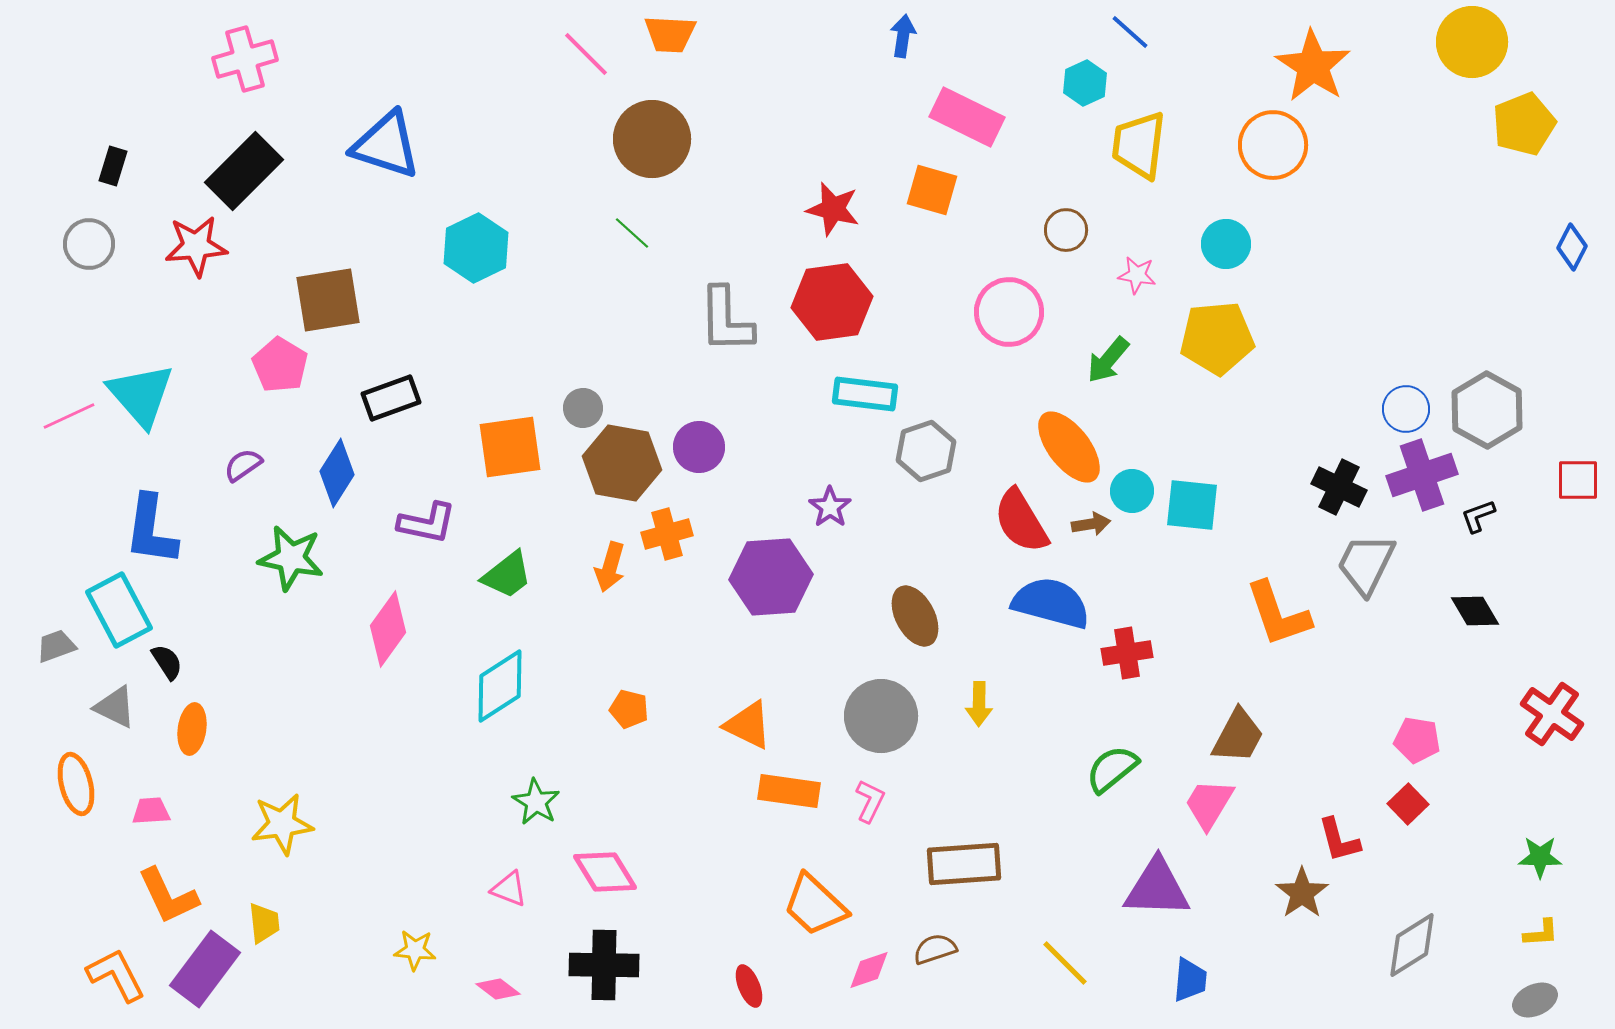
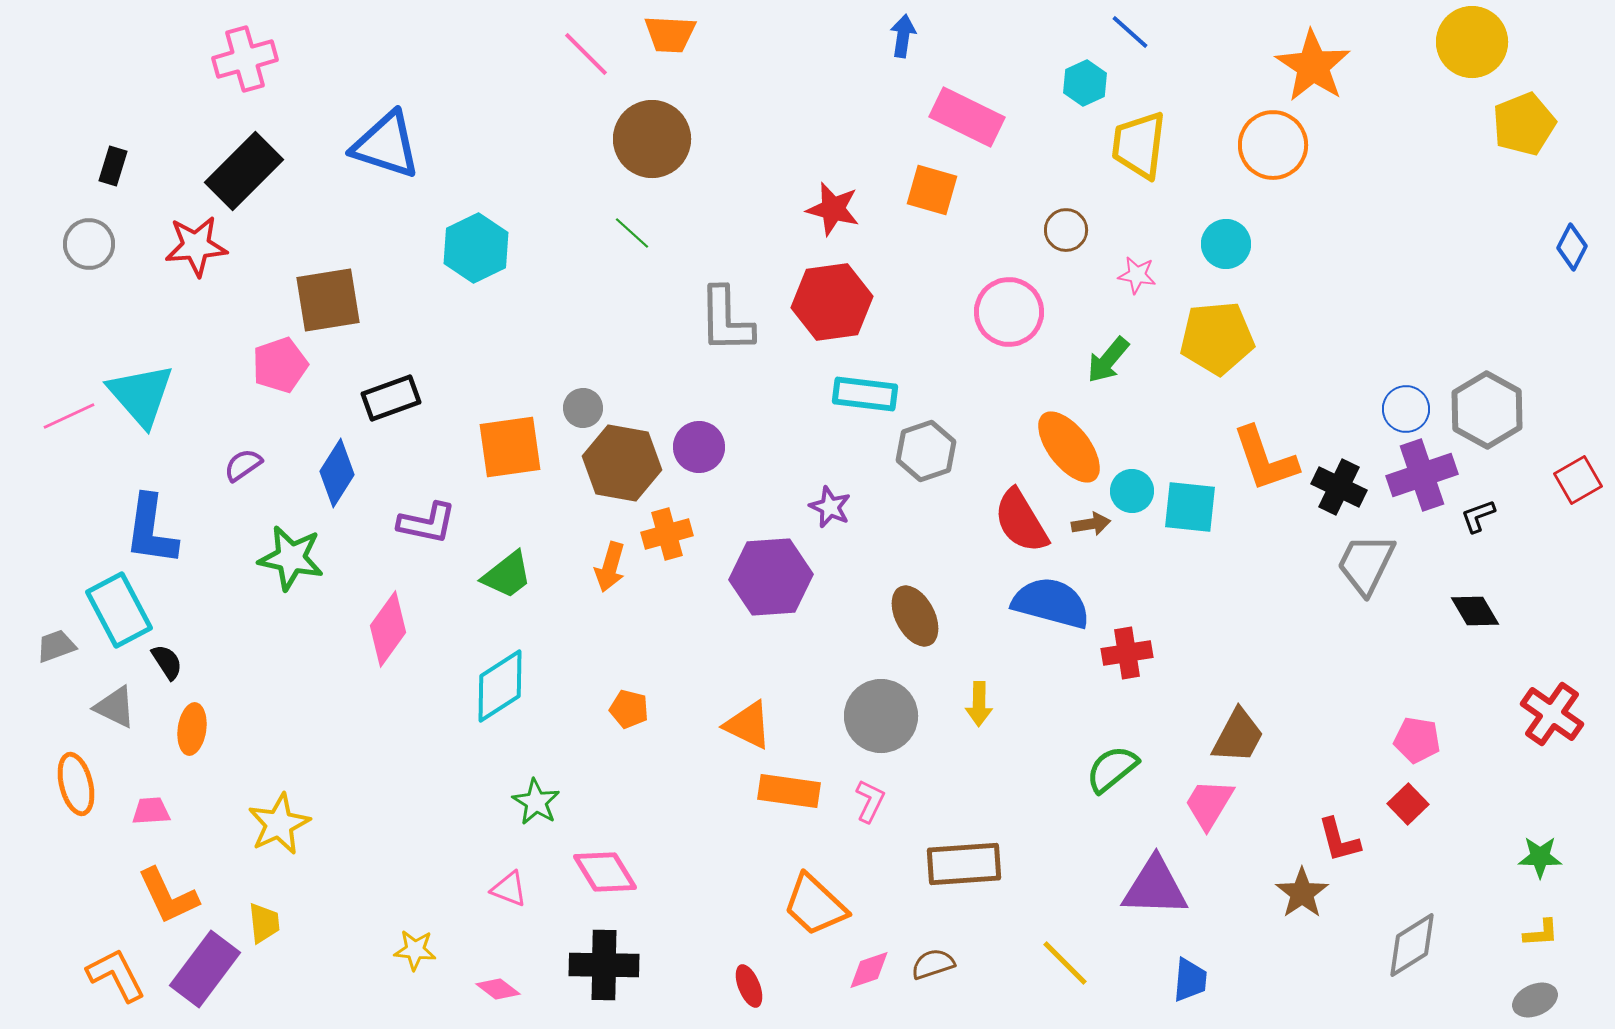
pink pentagon at (280, 365): rotated 22 degrees clockwise
red square at (1578, 480): rotated 30 degrees counterclockwise
cyan square at (1192, 505): moved 2 px left, 2 px down
purple star at (830, 507): rotated 12 degrees counterclockwise
orange L-shape at (1278, 614): moved 13 px left, 155 px up
yellow star at (282, 824): moved 3 px left; rotated 18 degrees counterclockwise
purple triangle at (1157, 888): moved 2 px left, 1 px up
brown semicircle at (935, 949): moved 2 px left, 15 px down
